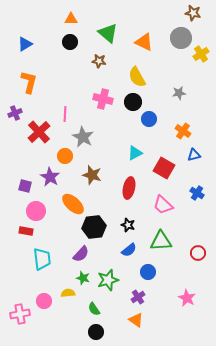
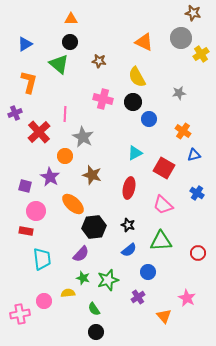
green triangle at (108, 33): moved 49 px left, 31 px down
orange triangle at (136, 320): moved 28 px right, 4 px up; rotated 14 degrees clockwise
